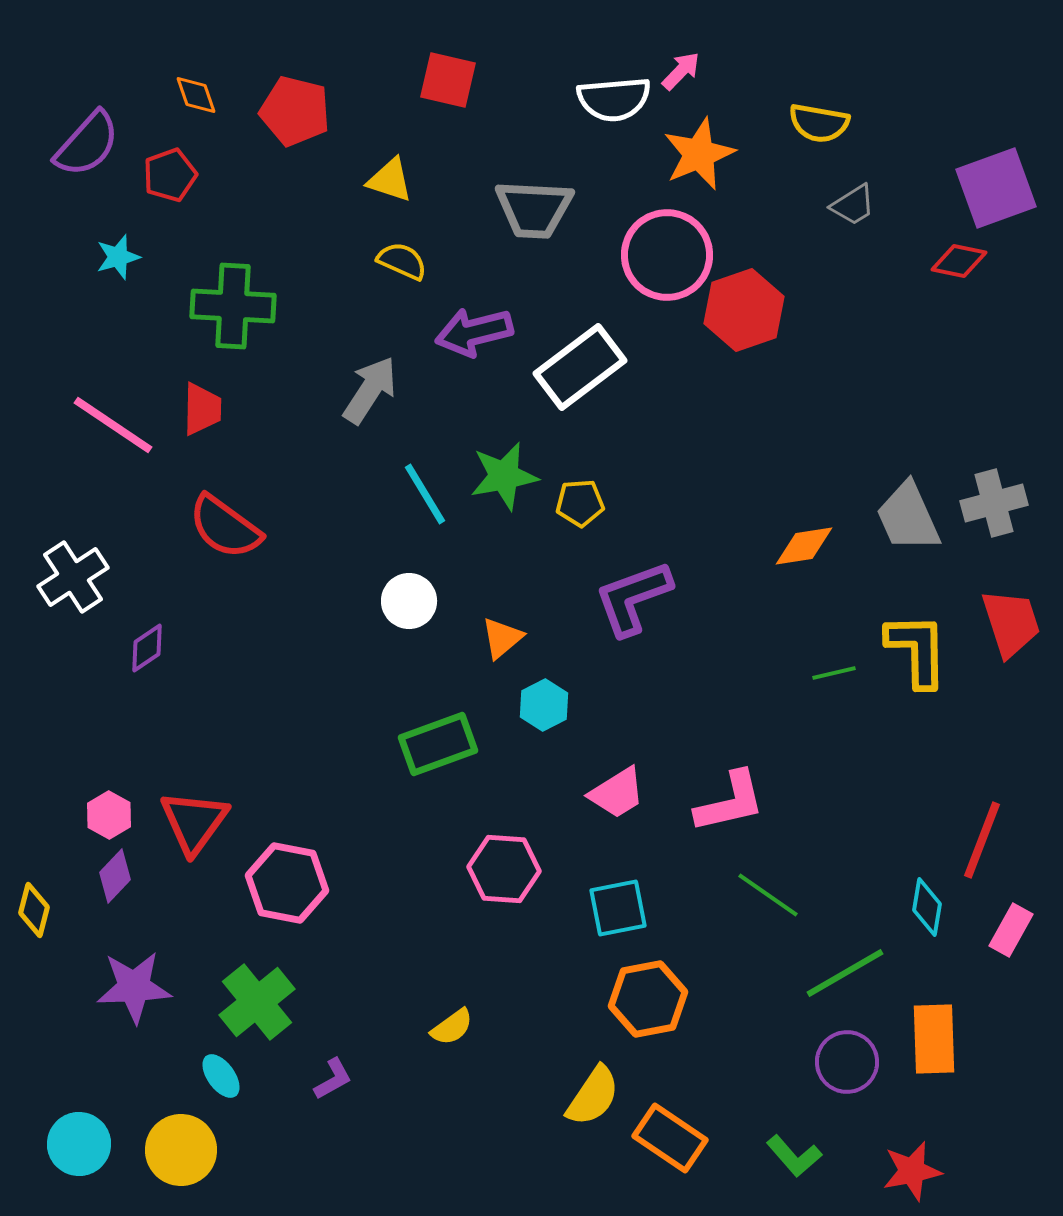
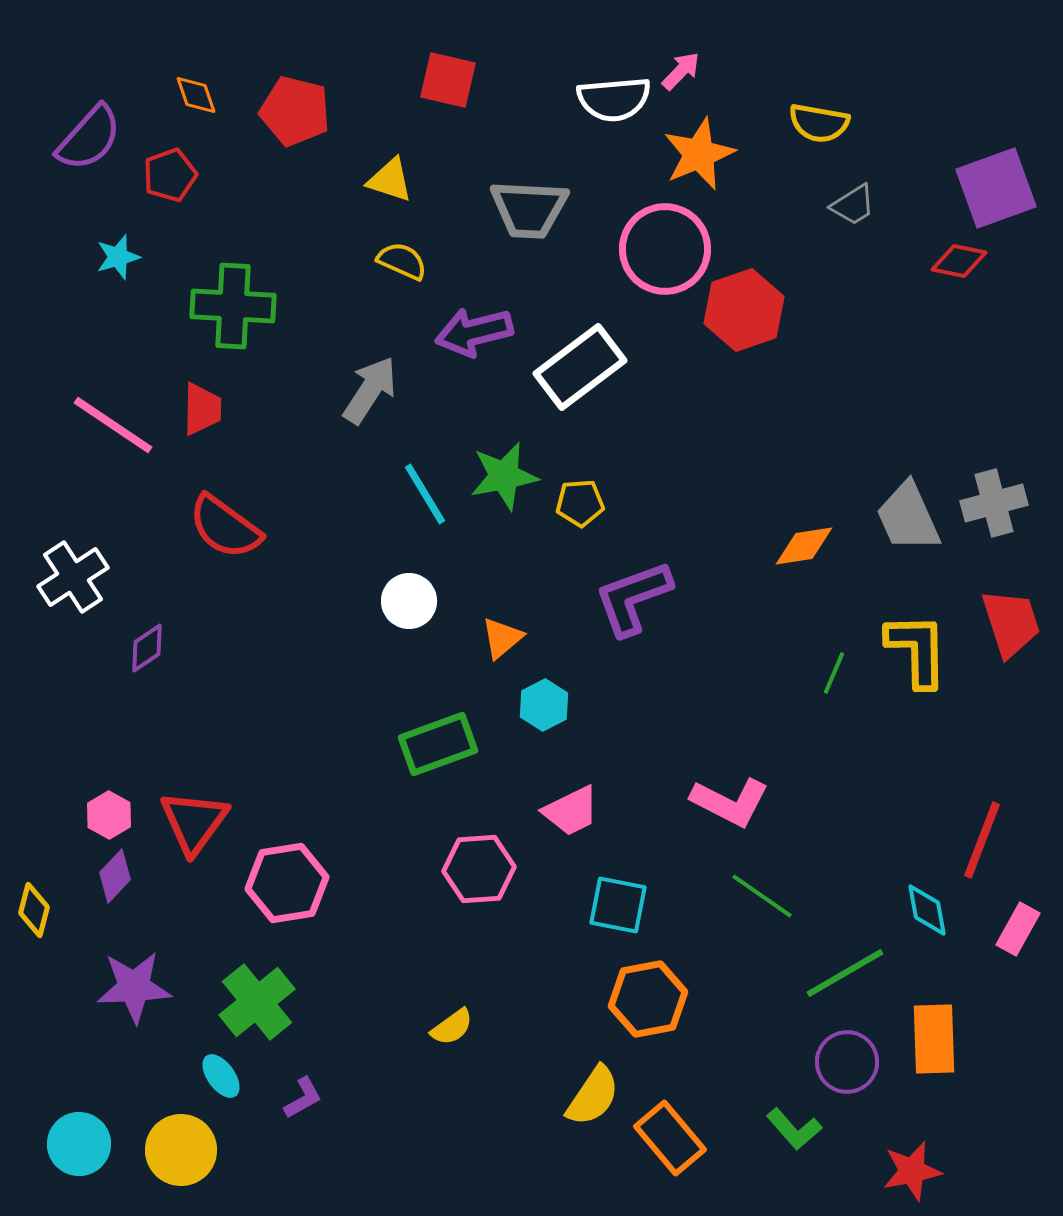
purple semicircle at (87, 144): moved 2 px right, 6 px up
gray trapezoid at (534, 209): moved 5 px left
pink circle at (667, 255): moved 2 px left, 6 px up
green line at (834, 673): rotated 54 degrees counterclockwise
pink trapezoid at (617, 793): moved 46 px left, 18 px down; rotated 6 degrees clockwise
pink L-shape at (730, 802): rotated 40 degrees clockwise
pink hexagon at (504, 869): moved 25 px left; rotated 8 degrees counterclockwise
pink hexagon at (287, 883): rotated 20 degrees counterclockwise
green line at (768, 895): moved 6 px left, 1 px down
cyan diamond at (927, 907): moved 3 px down; rotated 20 degrees counterclockwise
cyan square at (618, 908): moved 3 px up; rotated 22 degrees clockwise
pink rectangle at (1011, 930): moved 7 px right, 1 px up
purple L-shape at (333, 1079): moved 30 px left, 19 px down
orange rectangle at (670, 1138): rotated 16 degrees clockwise
green L-shape at (794, 1156): moved 27 px up
